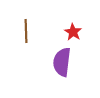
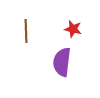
red star: moved 3 px up; rotated 18 degrees counterclockwise
